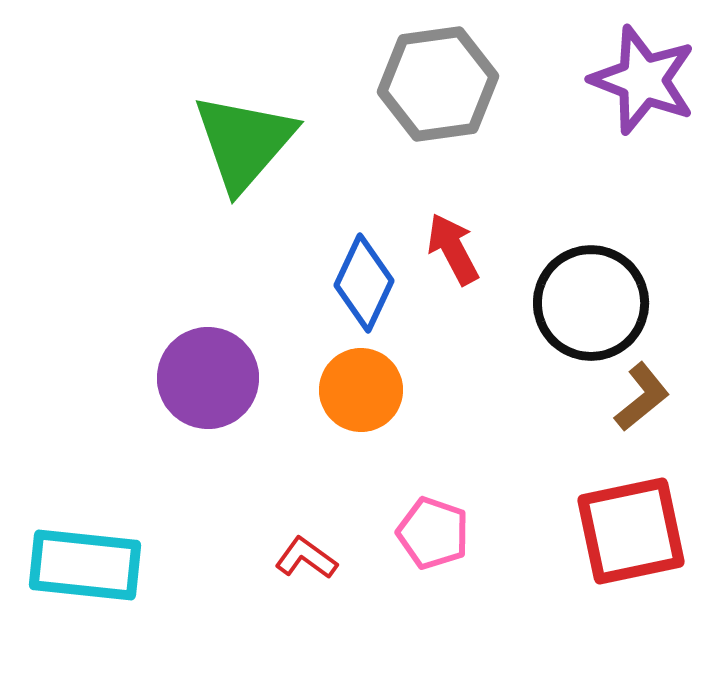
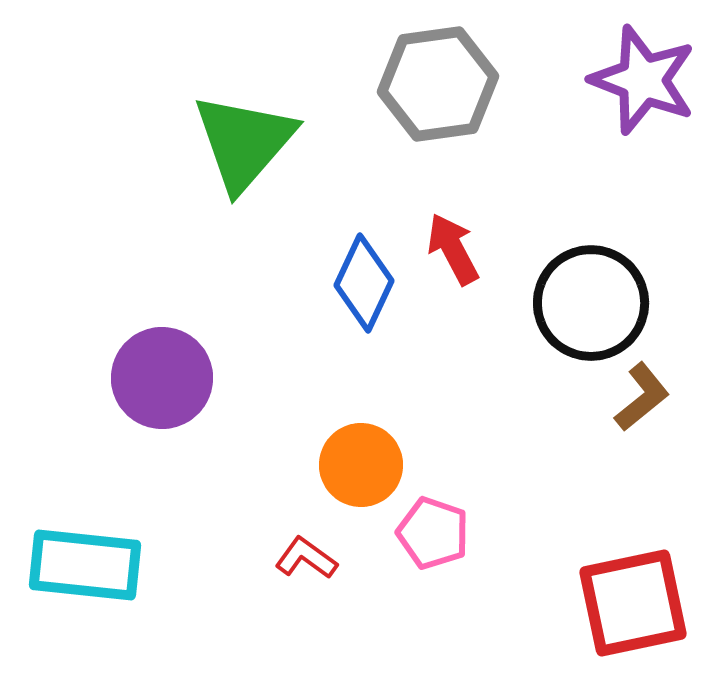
purple circle: moved 46 px left
orange circle: moved 75 px down
red square: moved 2 px right, 72 px down
